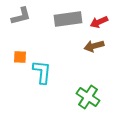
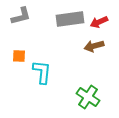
gray rectangle: moved 2 px right
orange square: moved 1 px left, 1 px up
